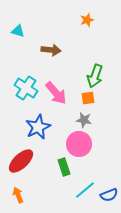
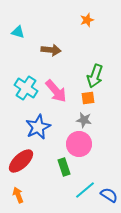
cyan triangle: moved 1 px down
pink arrow: moved 2 px up
blue semicircle: rotated 126 degrees counterclockwise
